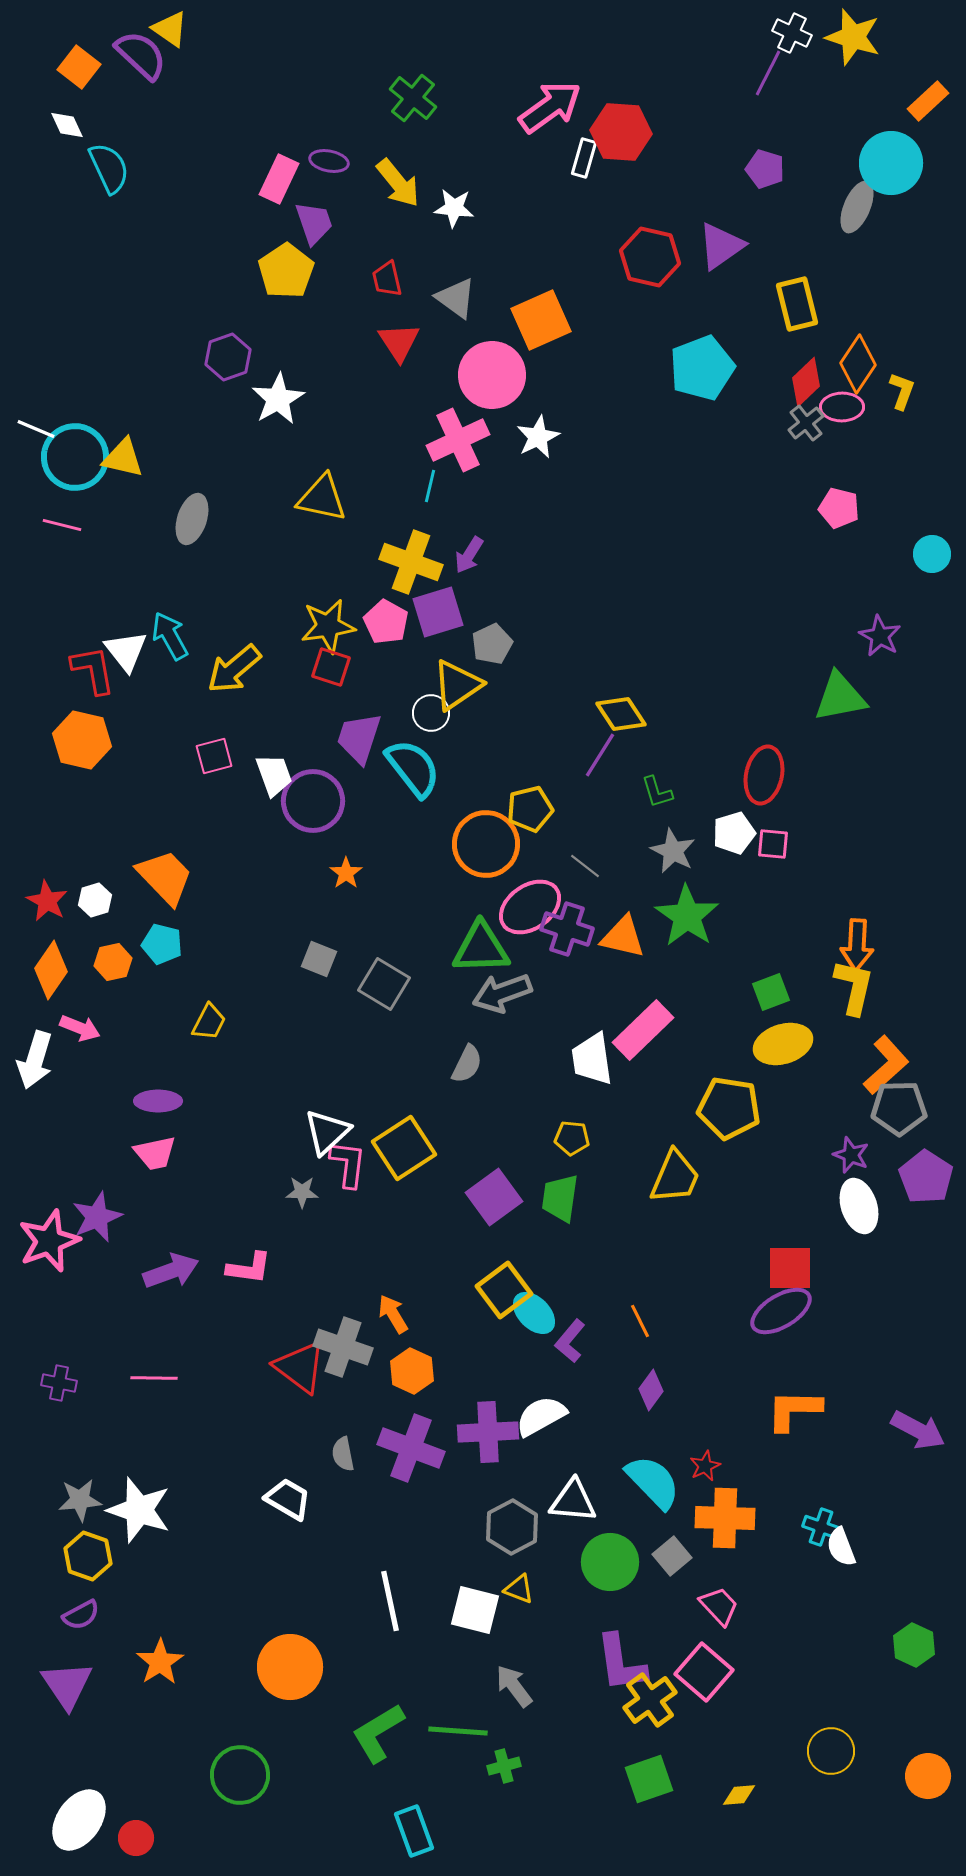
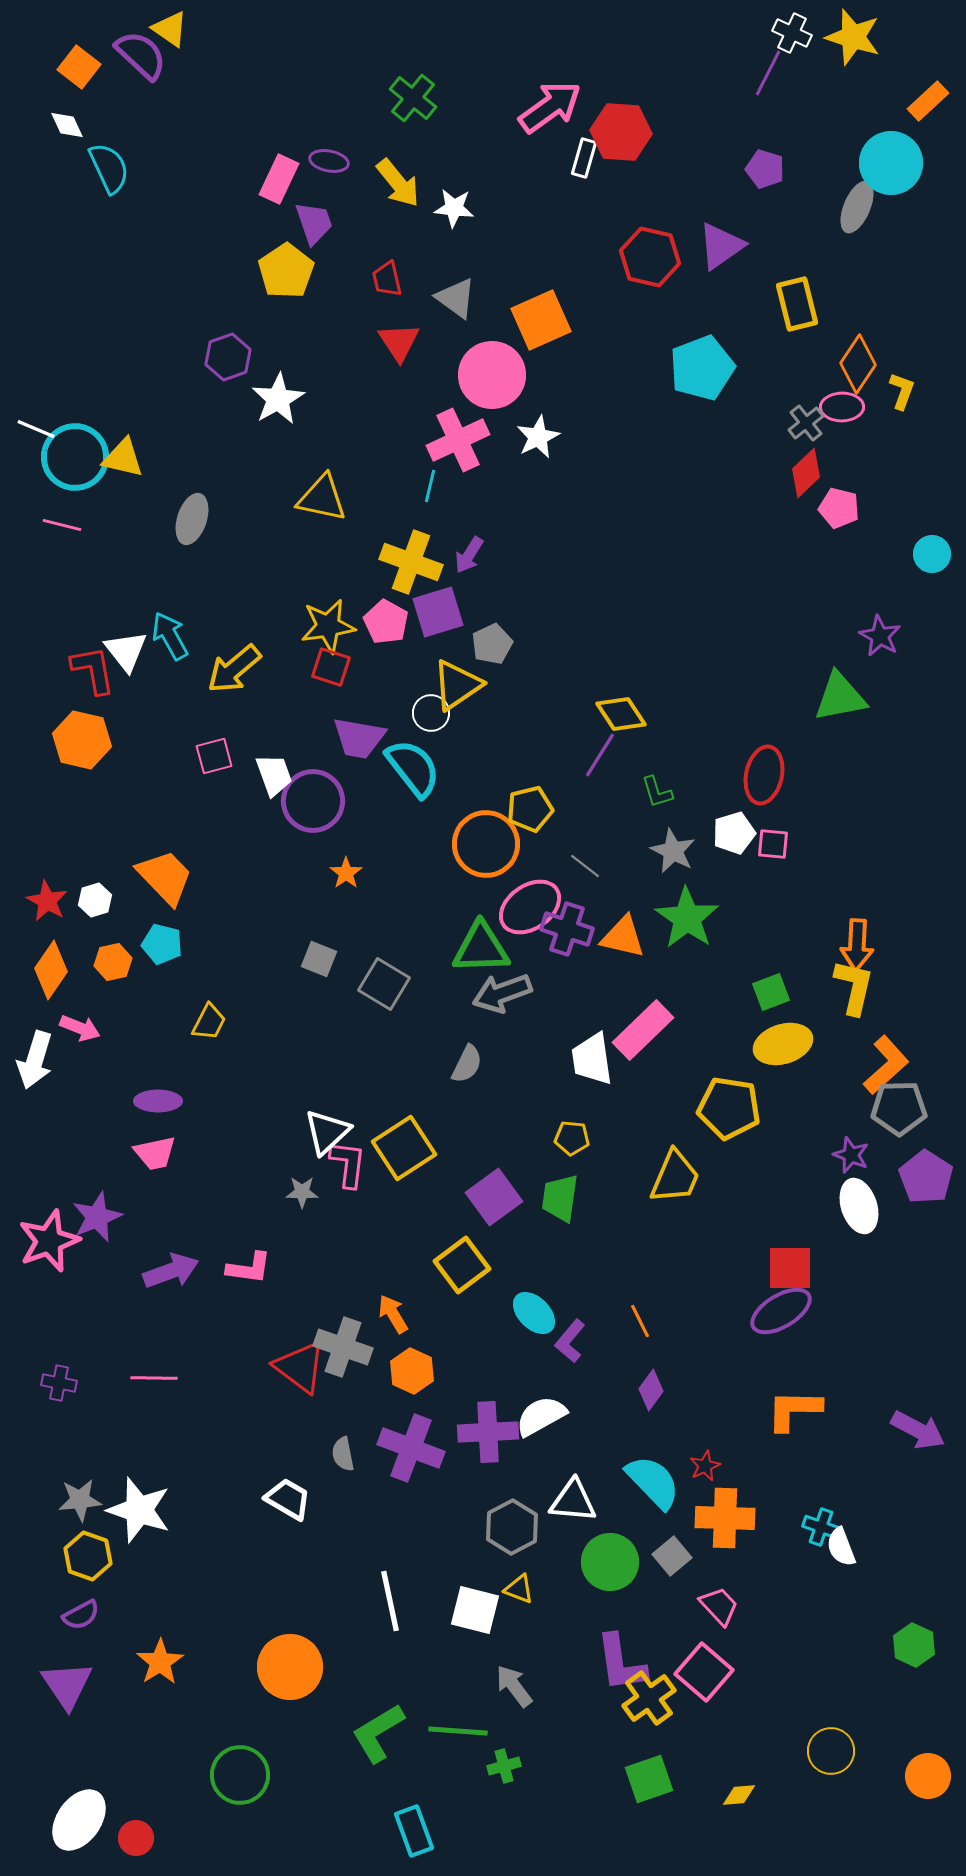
red diamond at (806, 382): moved 91 px down
purple trapezoid at (359, 738): rotated 98 degrees counterclockwise
green star at (687, 916): moved 2 px down
yellow square at (504, 1290): moved 42 px left, 25 px up
yellow cross at (650, 1700): moved 1 px left, 2 px up
